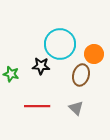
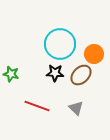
black star: moved 14 px right, 7 px down
brown ellipse: rotated 30 degrees clockwise
red line: rotated 20 degrees clockwise
